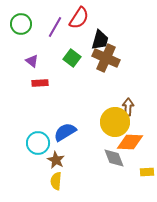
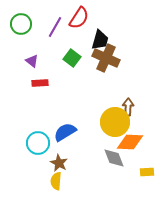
brown star: moved 3 px right, 3 px down
